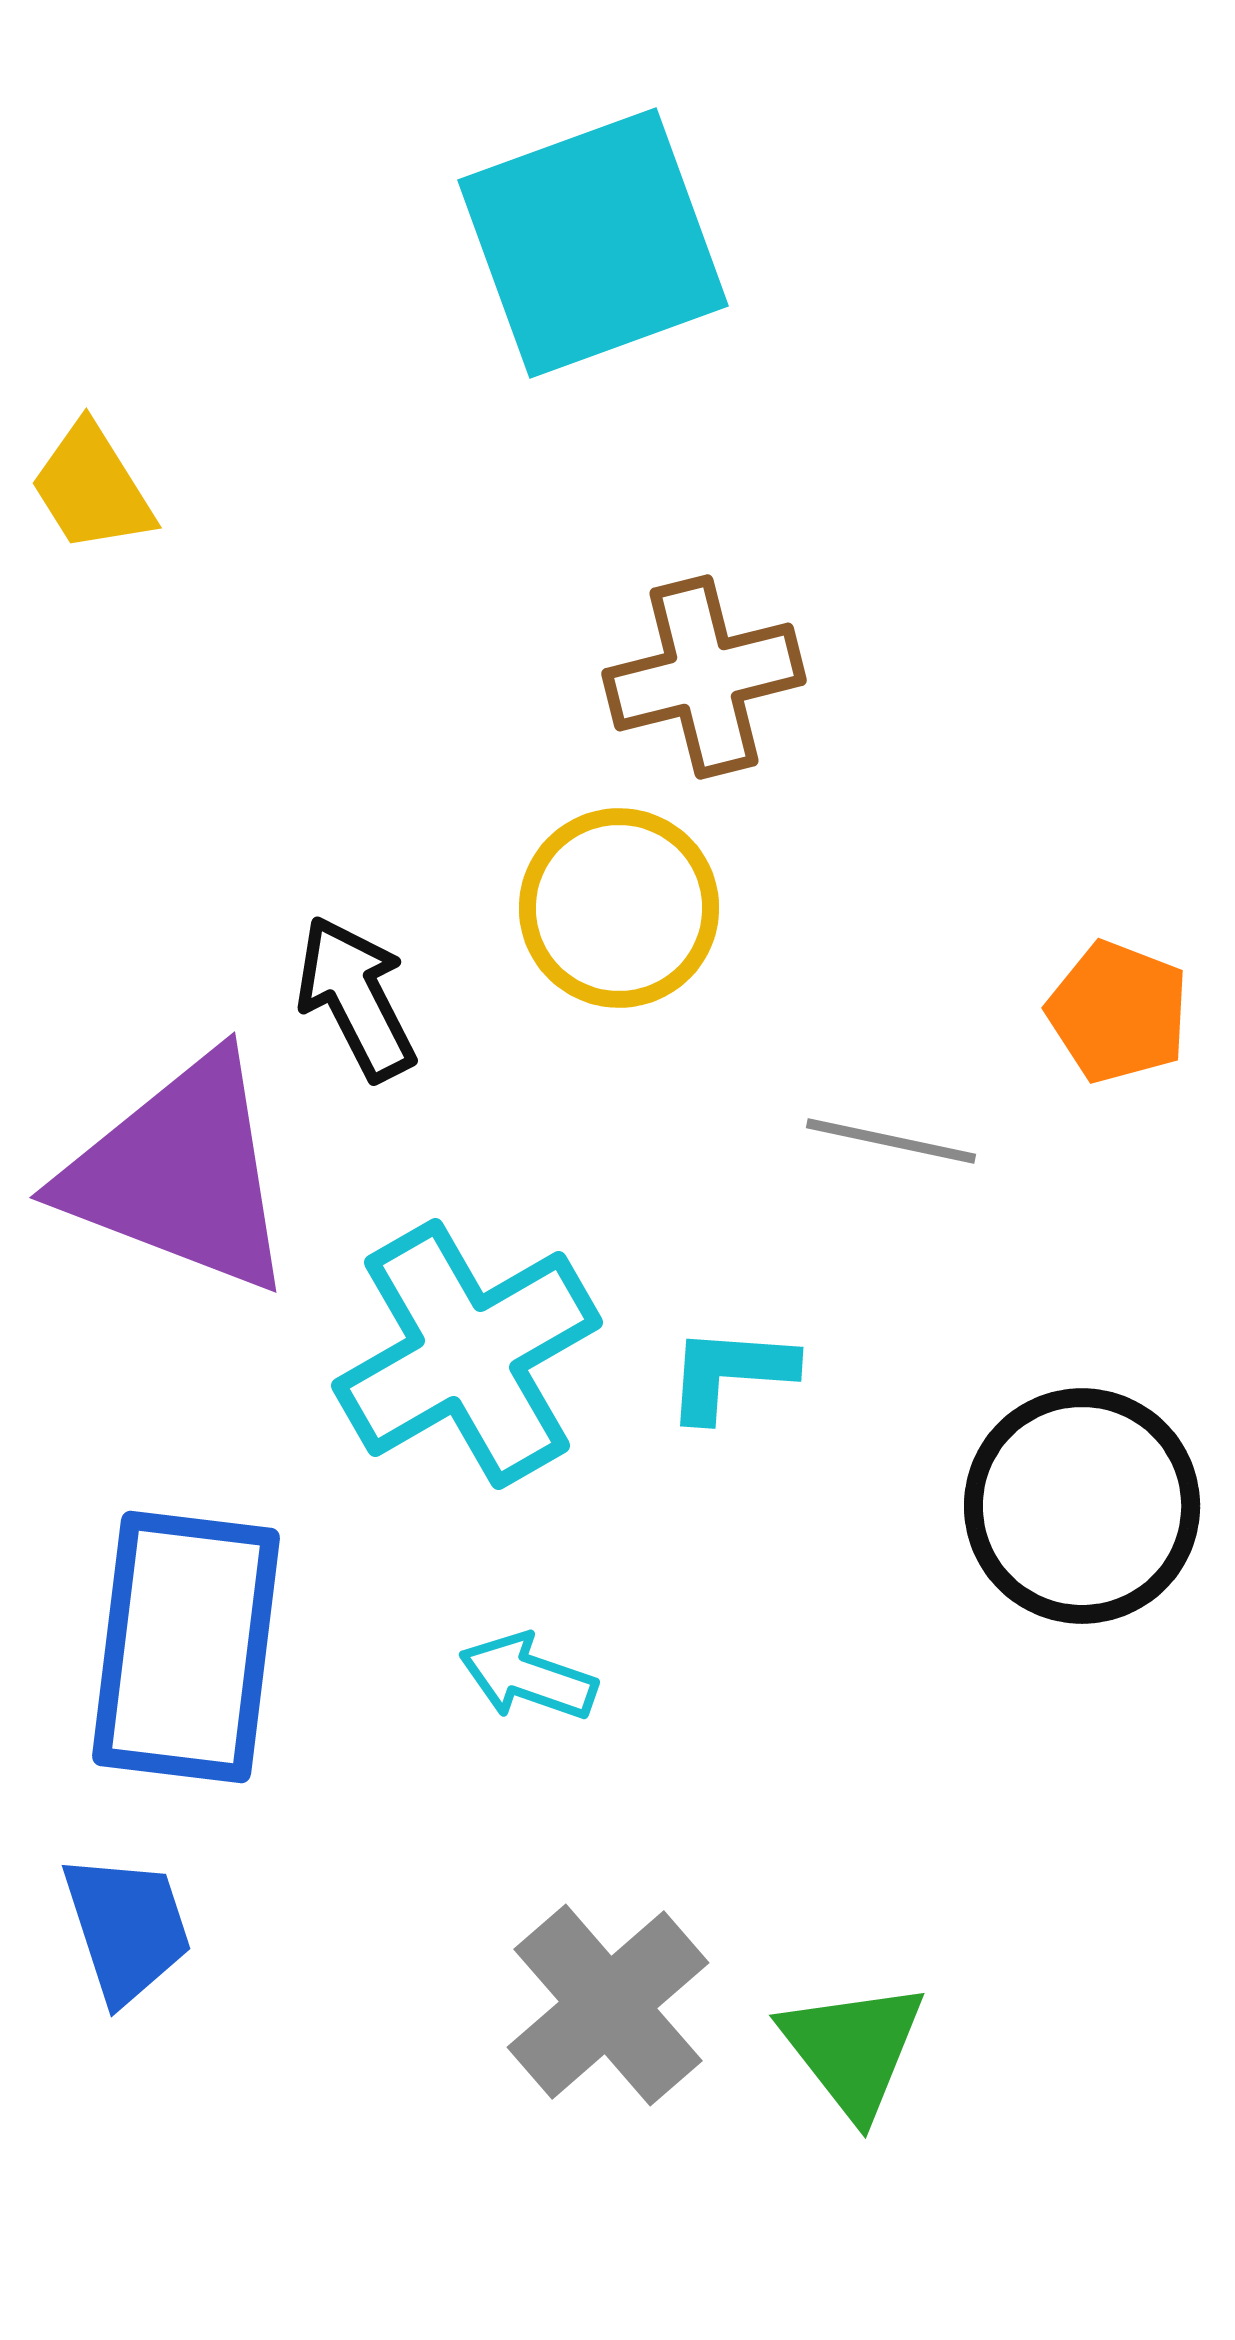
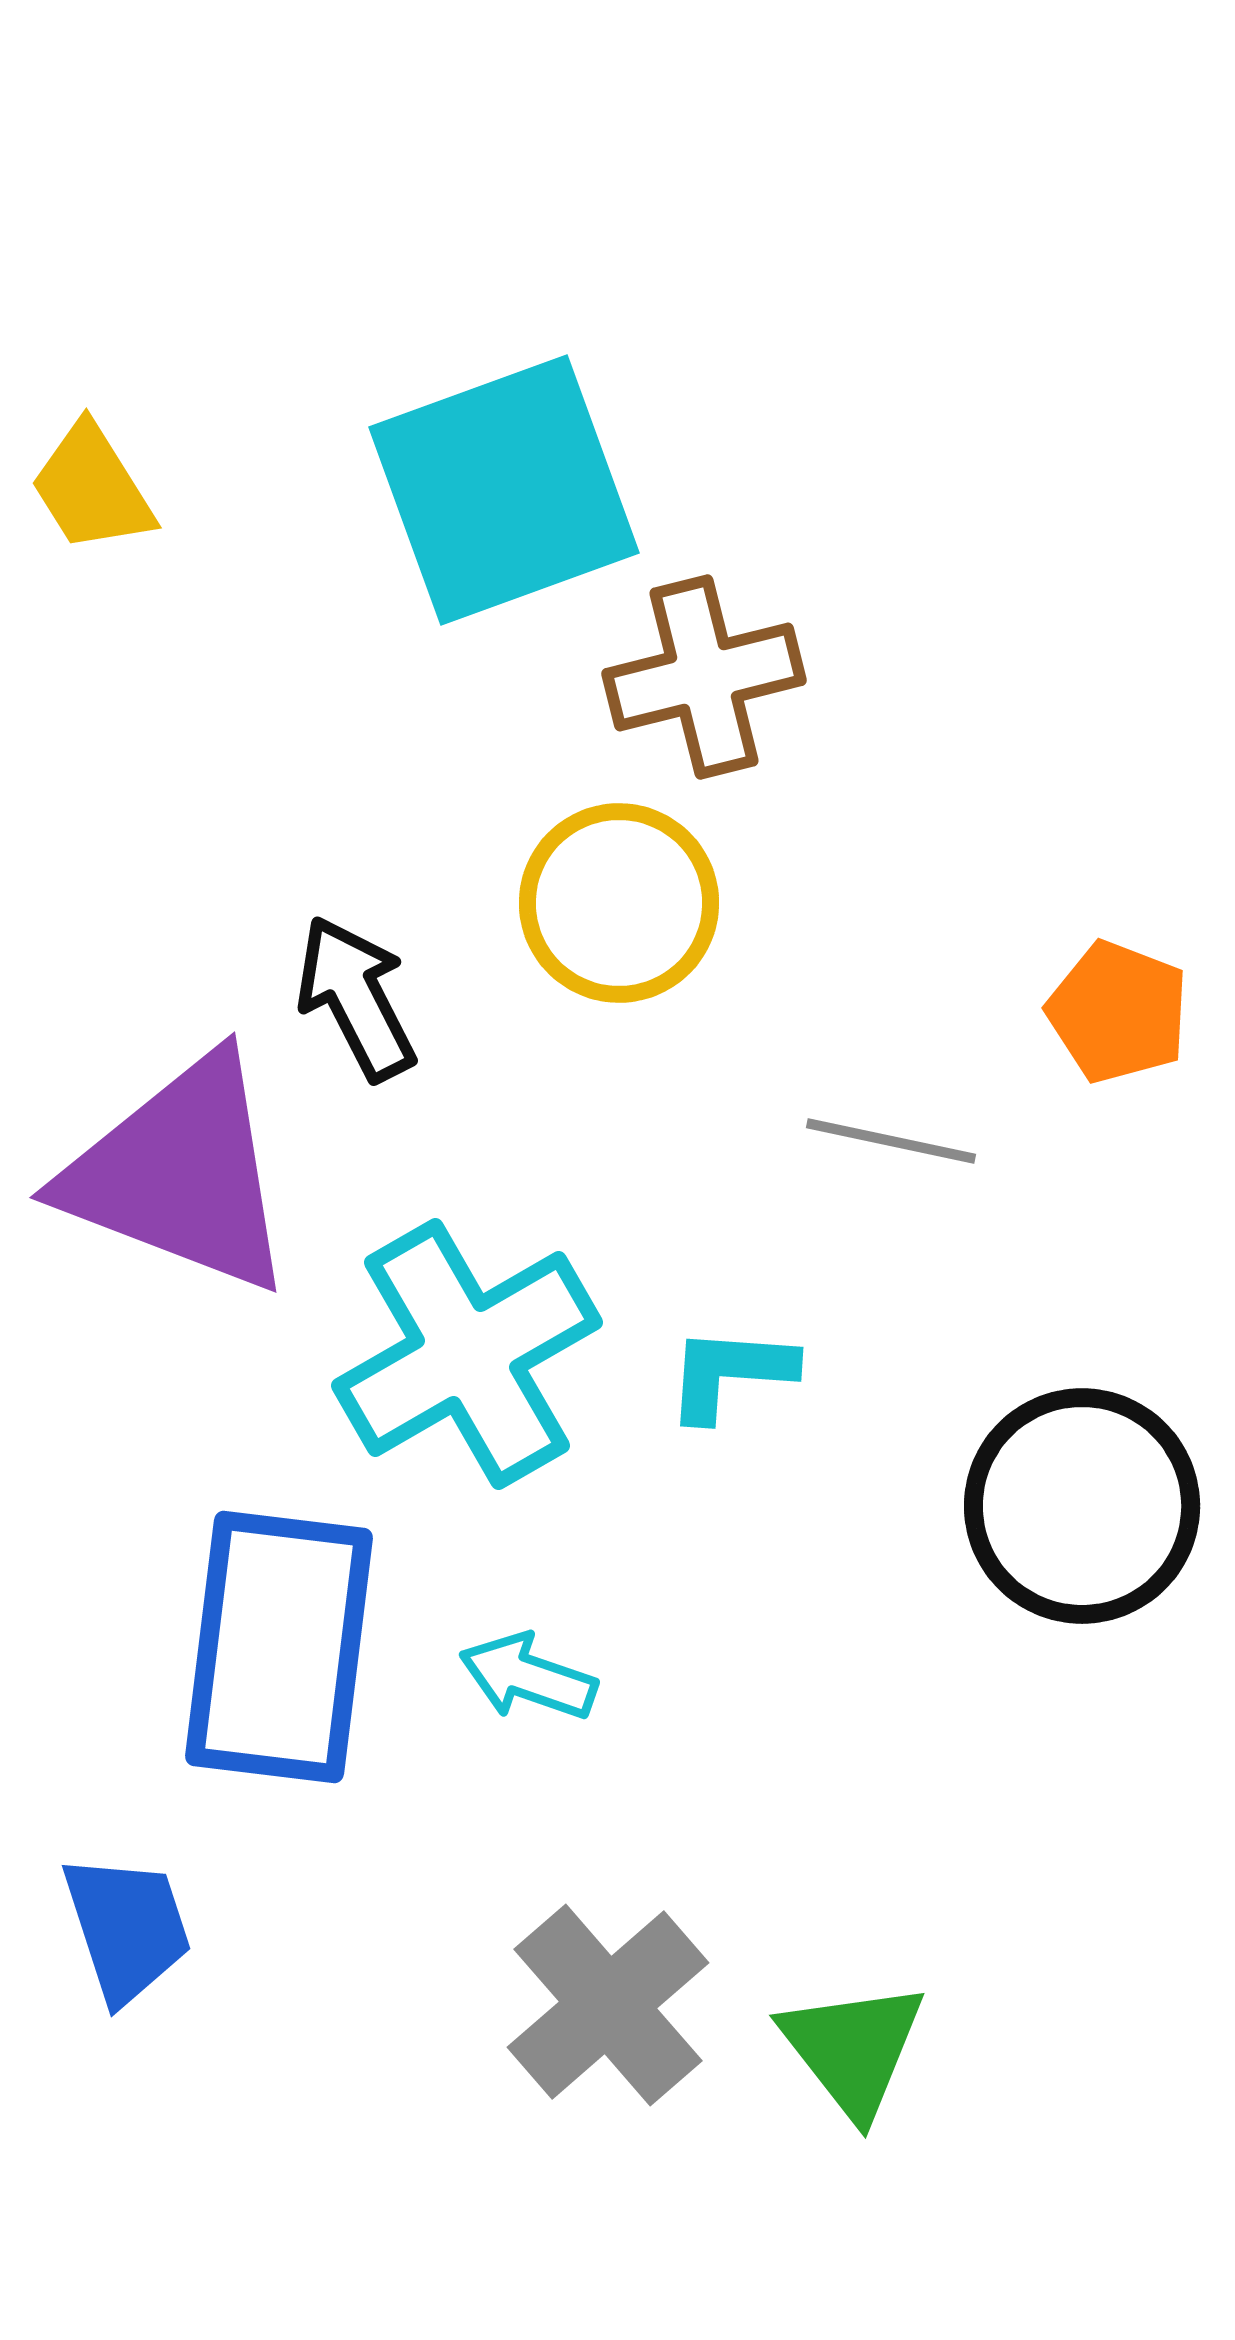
cyan square: moved 89 px left, 247 px down
yellow circle: moved 5 px up
blue rectangle: moved 93 px right
